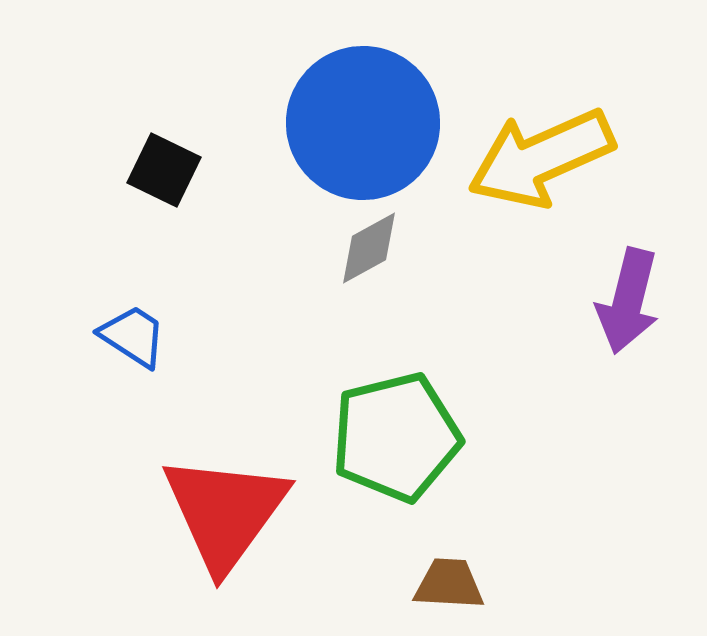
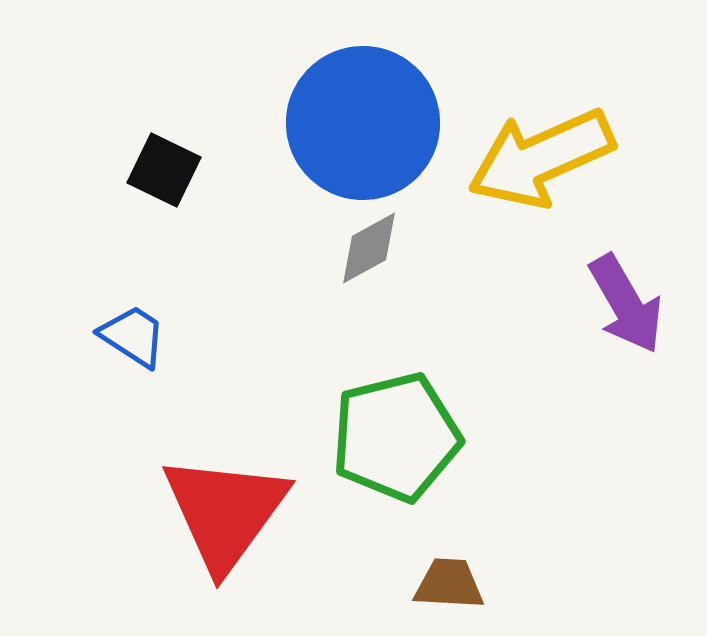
purple arrow: moved 2 px left, 3 px down; rotated 44 degrees counterclockwise
